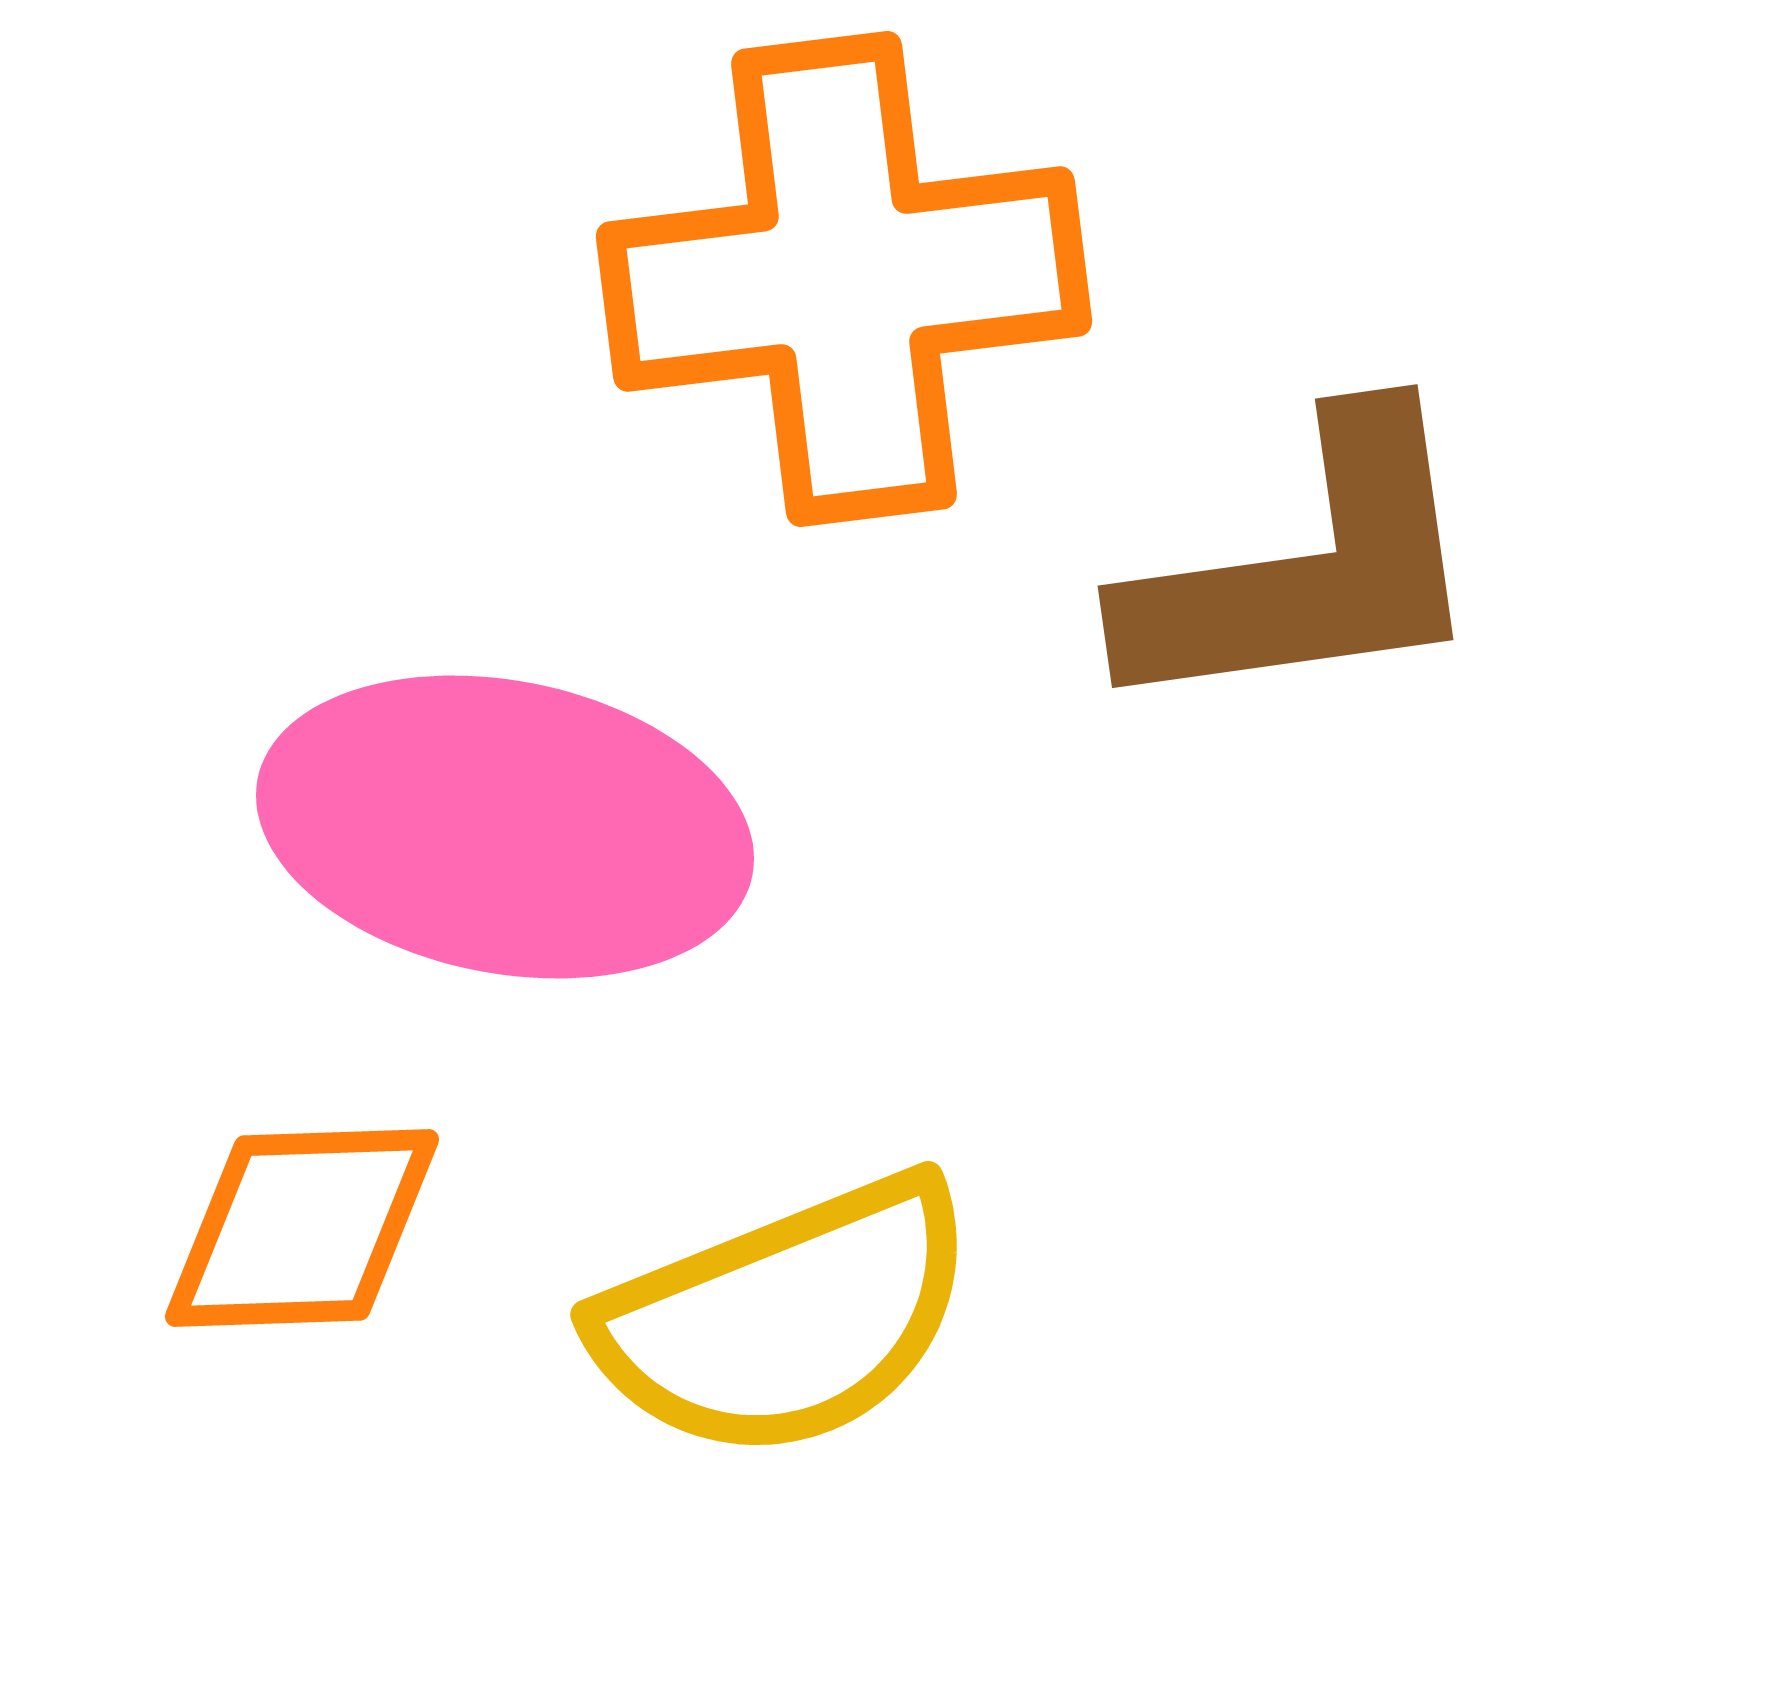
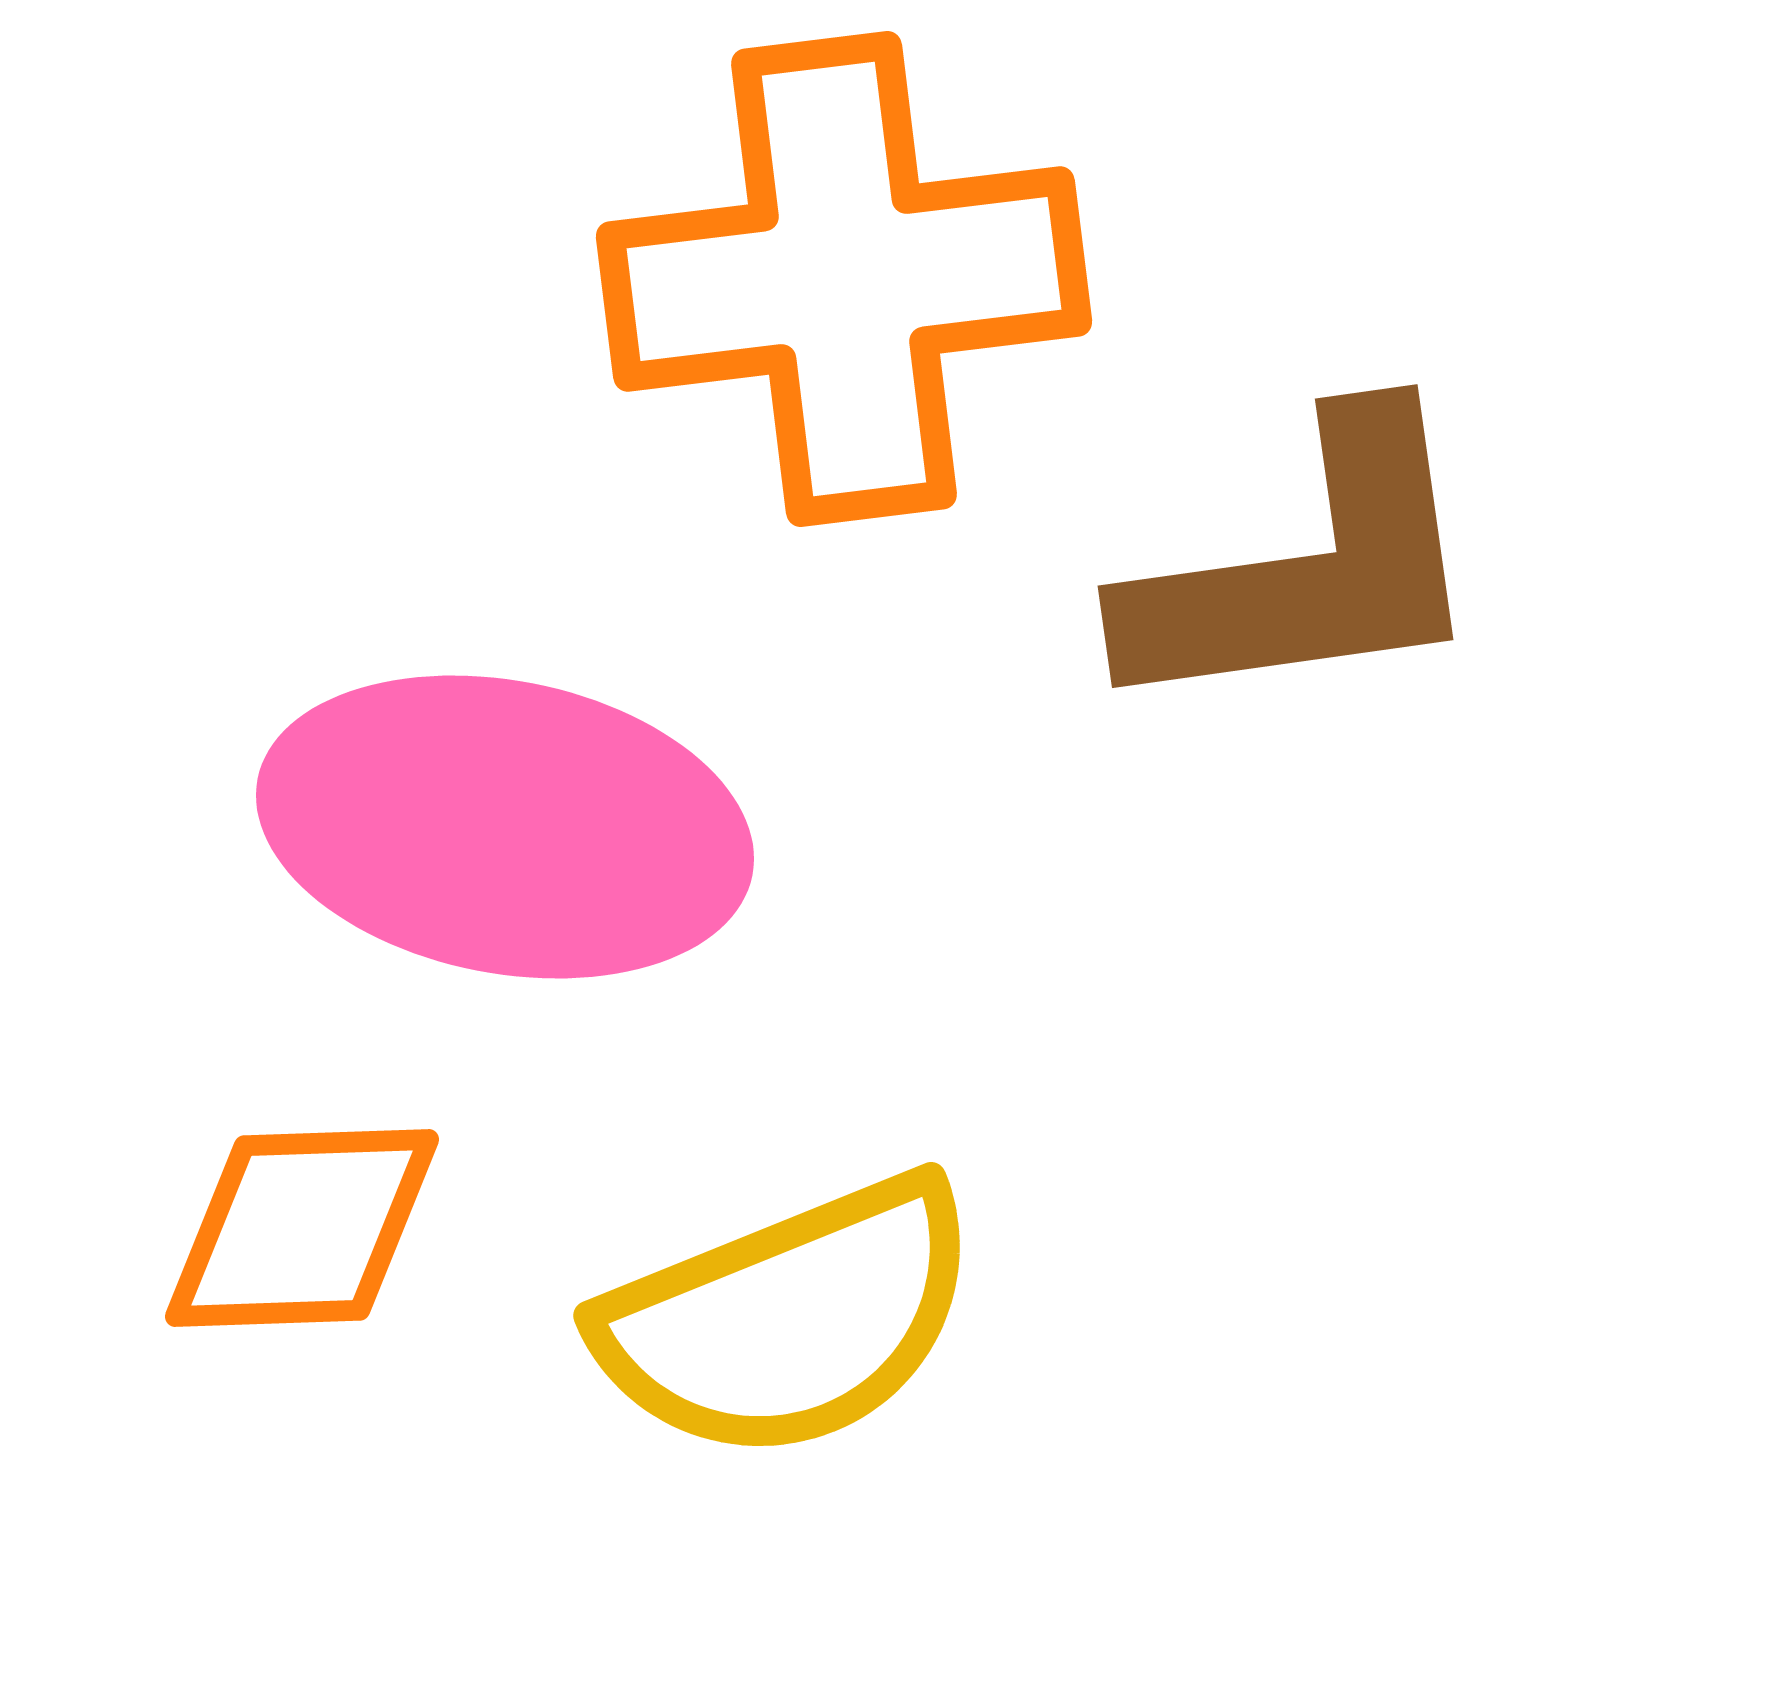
yellow semicircle: moved 3 px right, 1 px down
